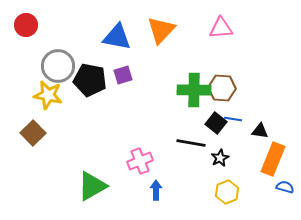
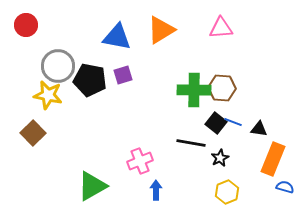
orange triangle: rotated 16 degrees clockwise
blue line: moved 3 px down; rotated 12 degrees clockwise
black triangle: moved 1 px left, 2 px up
